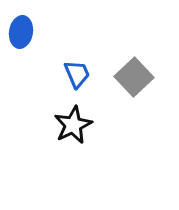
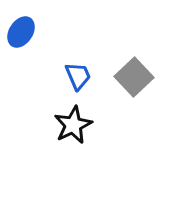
blue ellipse: rotated 24 degrees clockwise
blue trapezoid: moved 1 px right, 2 px down
